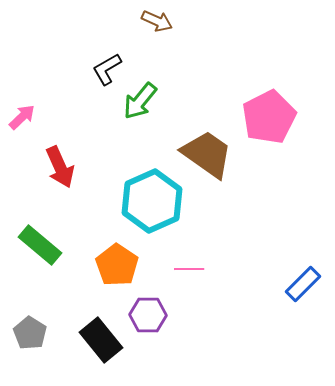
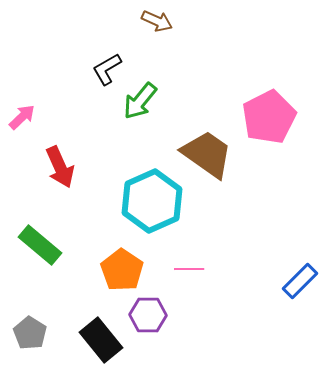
orange pentagon: moved 5 px right, 5 px down
blue rectangle: moved 3 px left, 3 px up
